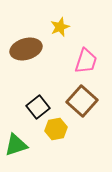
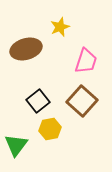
black square: moved 6 px up
yellow hexagon: moved 6 px left
green triangle: rotated 35 degrees counterclockwise
